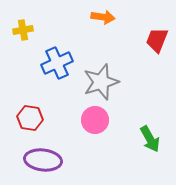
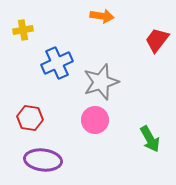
orange arrow: moved 1 px left, 1 px up
red trapezoid: rotated 16 degrees clockwise
